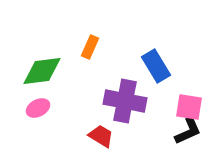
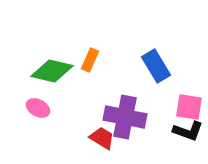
orange rectangle: moved 13 px down
green diamond: moved 10 px right; rotated 21 degrees clockwise
purple cross: moved 16 px down
pink ellipse: rotated 55 degrees clockwise
black L-shape: rotated 44 degrees clockwise
red trapezoid: moved 1 px right, 2 px down
